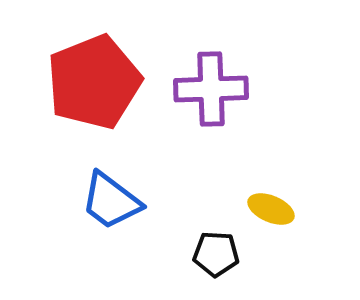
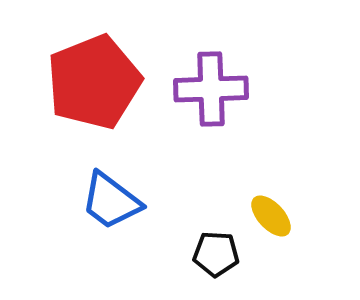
yellow ellipse: moved 7 px down; rotated 24 degrees clockwise
